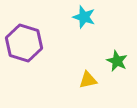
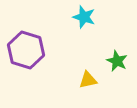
purple hexagon: moved 2 px right, 7 px down
